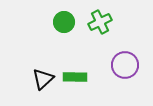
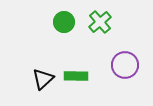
green cross: rotated 15 degrees counterclockwise
green rectangle: moved 1 px right, 1 px up
